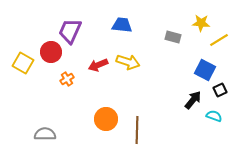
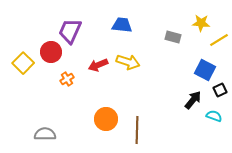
yellow square: rotated 15 degrees clockwise
